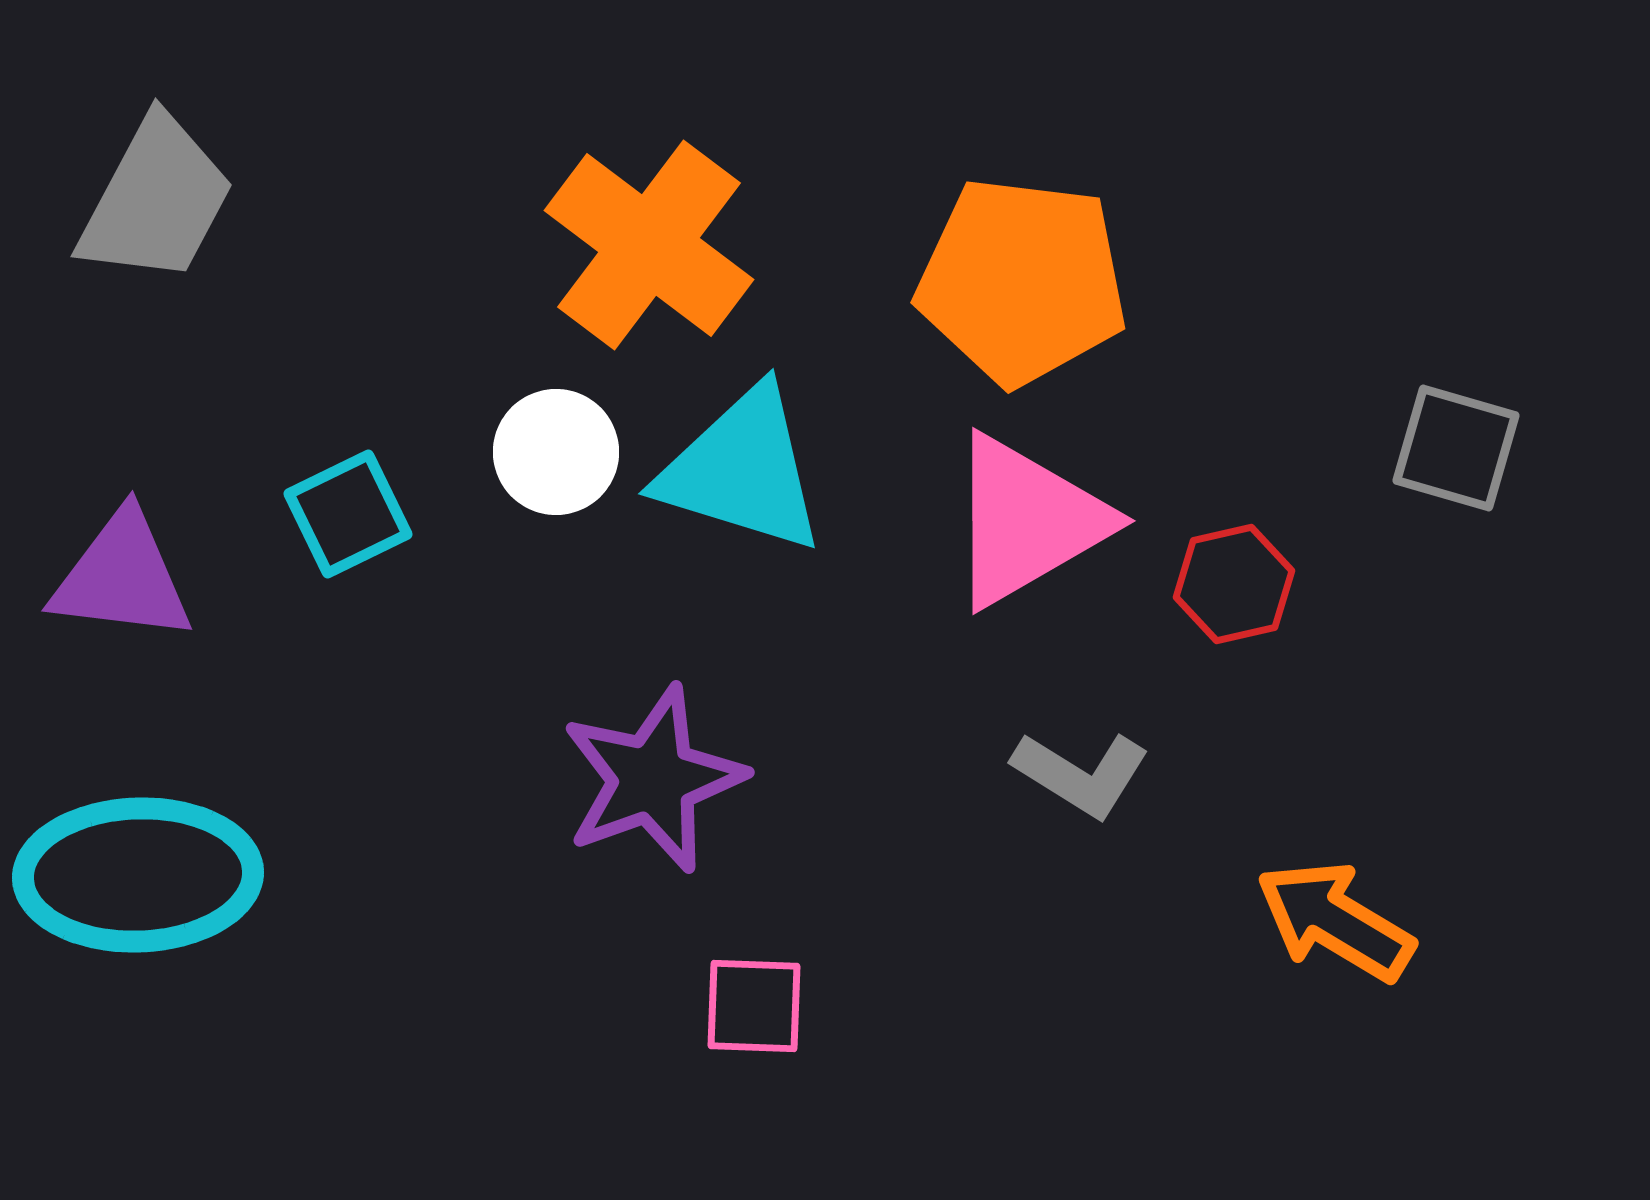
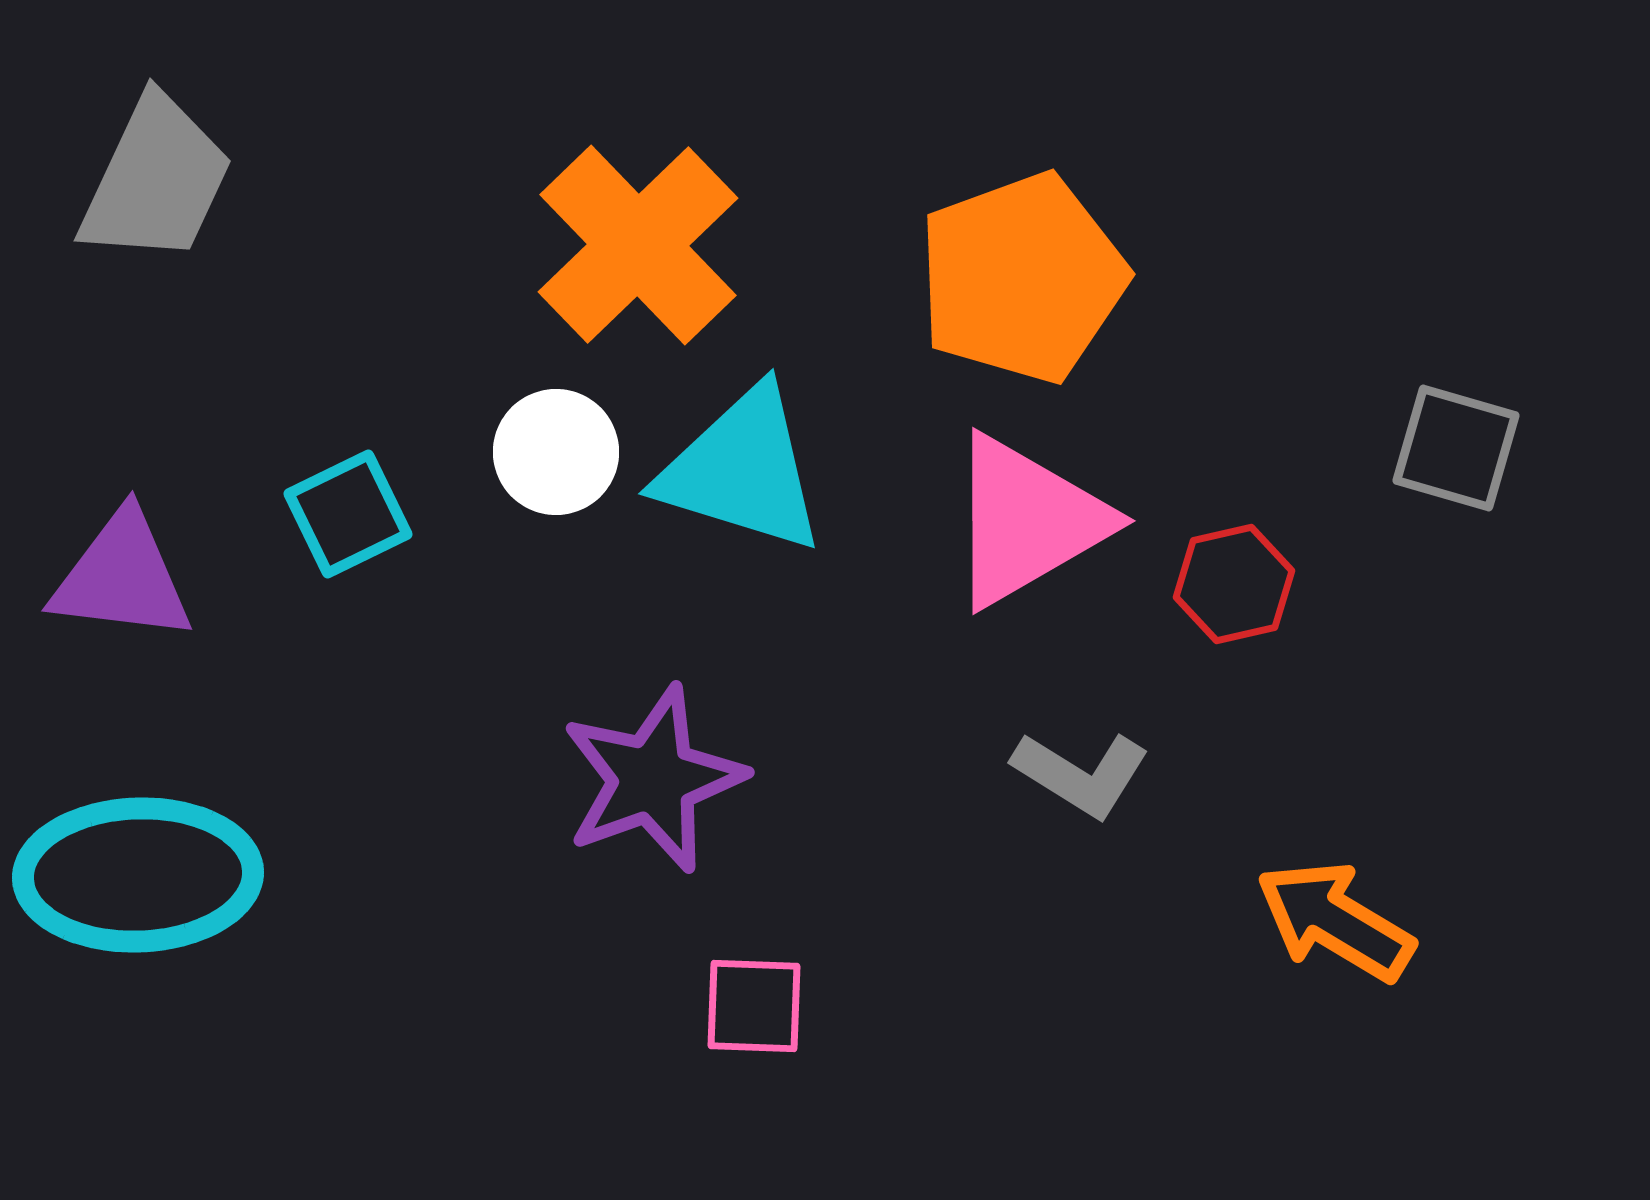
gray trapezoid: moved 20 px up; rotated 3 degrees counterclockwise
orange cross: moved 11 px left; rotated 9 degrees clockwise
orange pentagon: moved 3 px up; rotated 27 degrees counterclockwise
